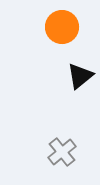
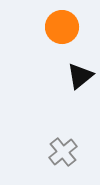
gray cross: moved 1 px right
